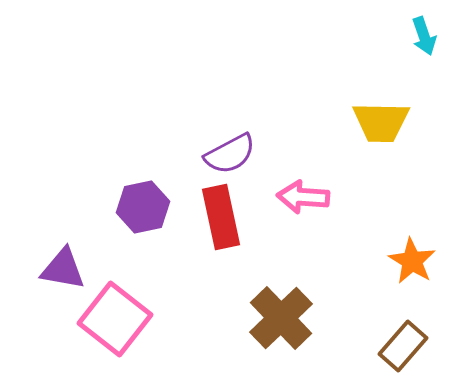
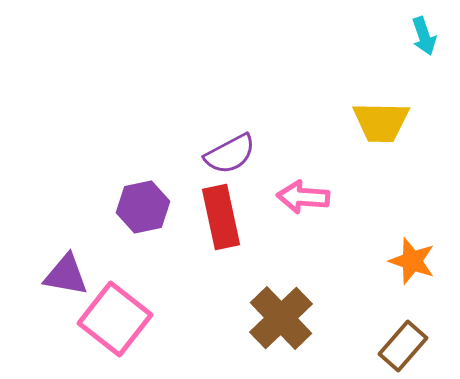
orange star: rotated 12 degrees counterclockwise
purple triangle: moved 3 px right, 6 px down
